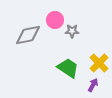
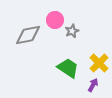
gray star: rotated 24 degrees counterclockwise
